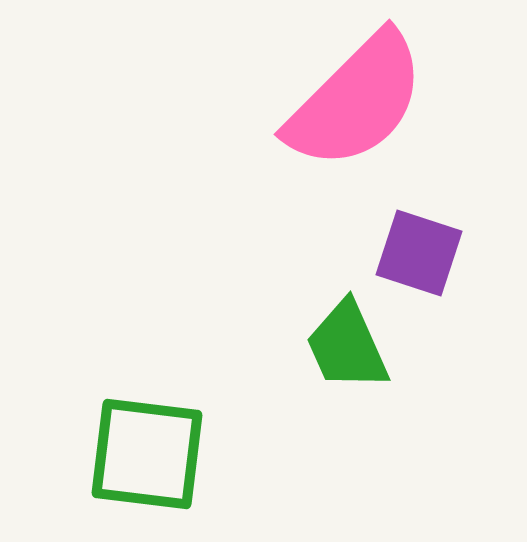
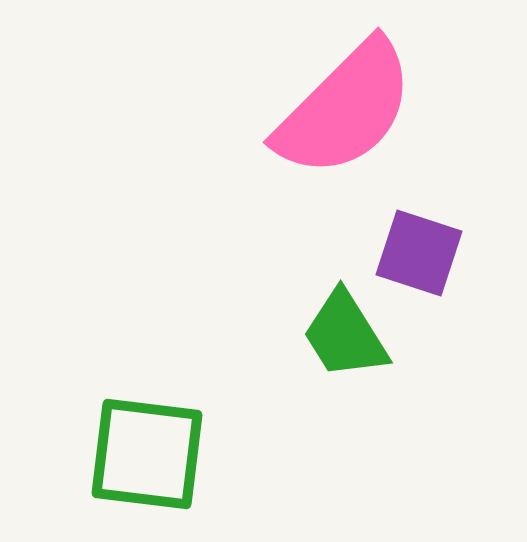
pink semicircle: moved 11 px left, 8 px down
green trapezoid: moved 2 px left, 11 px up; rotated 8 degrees counterclockwise
